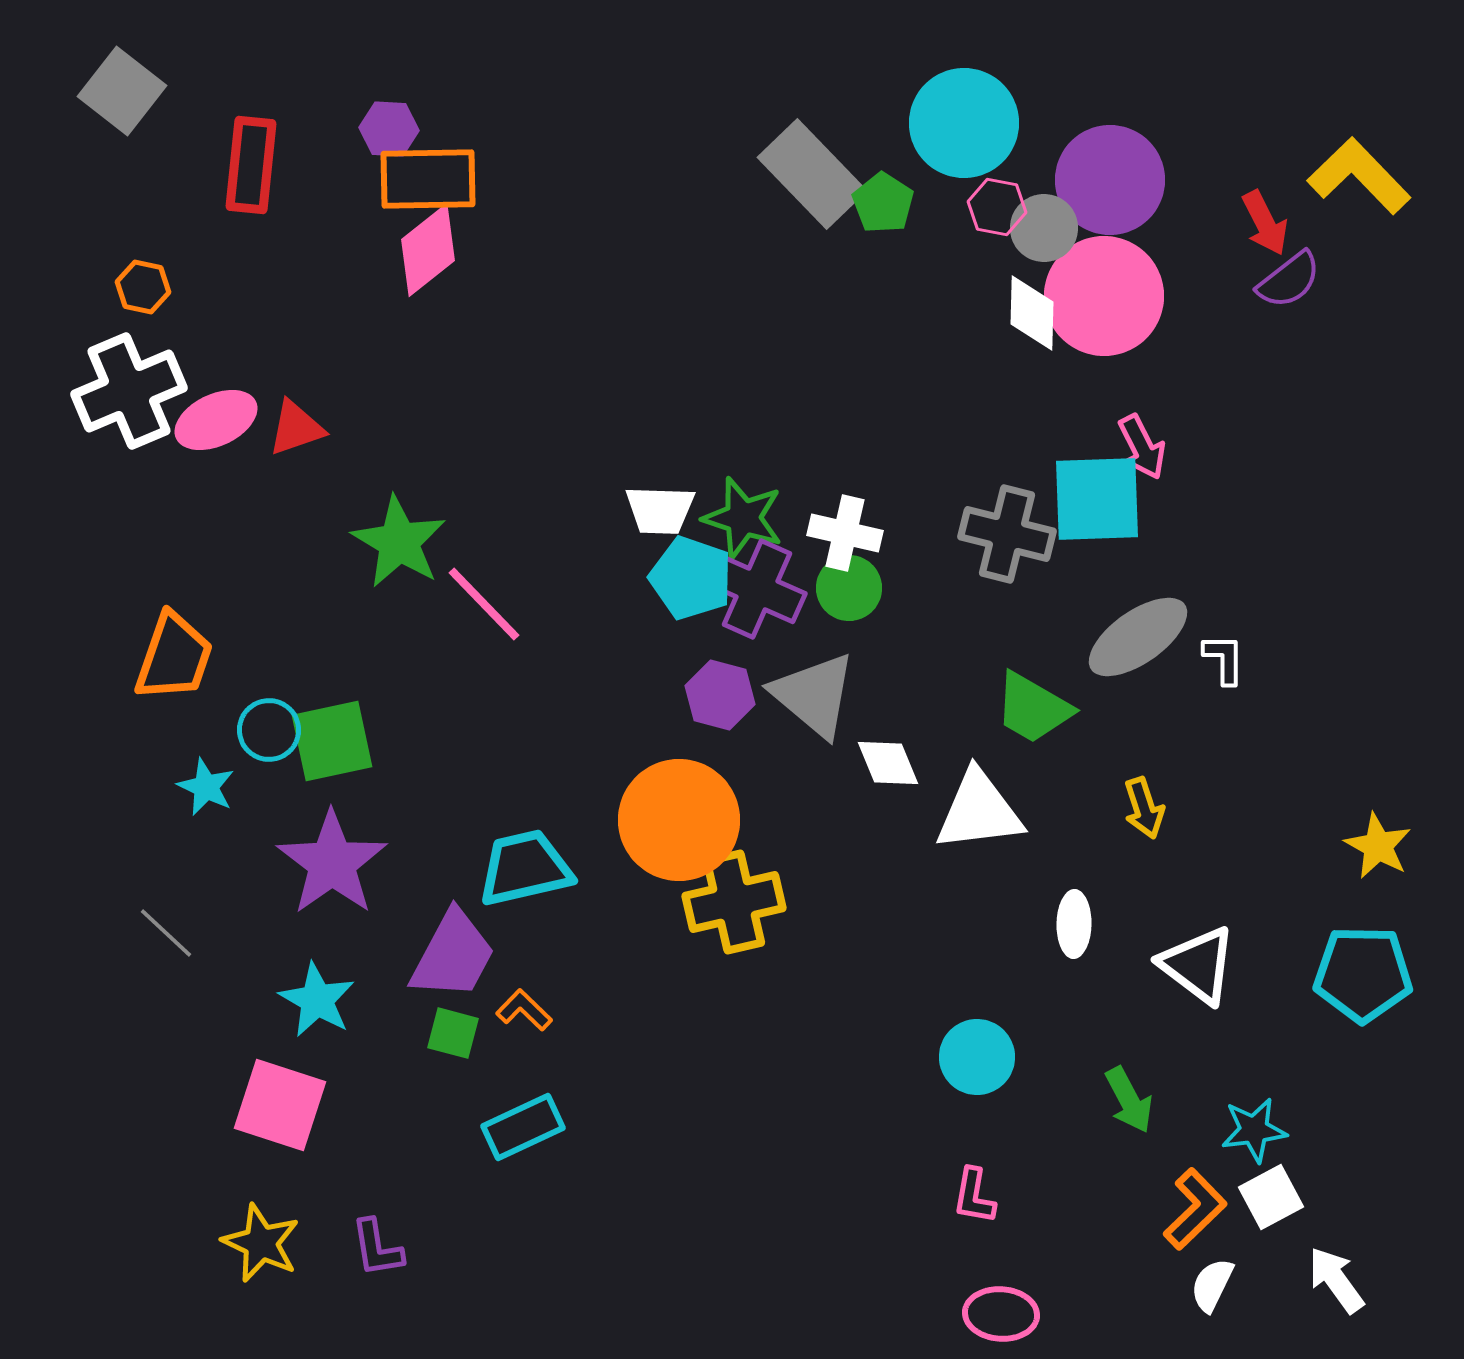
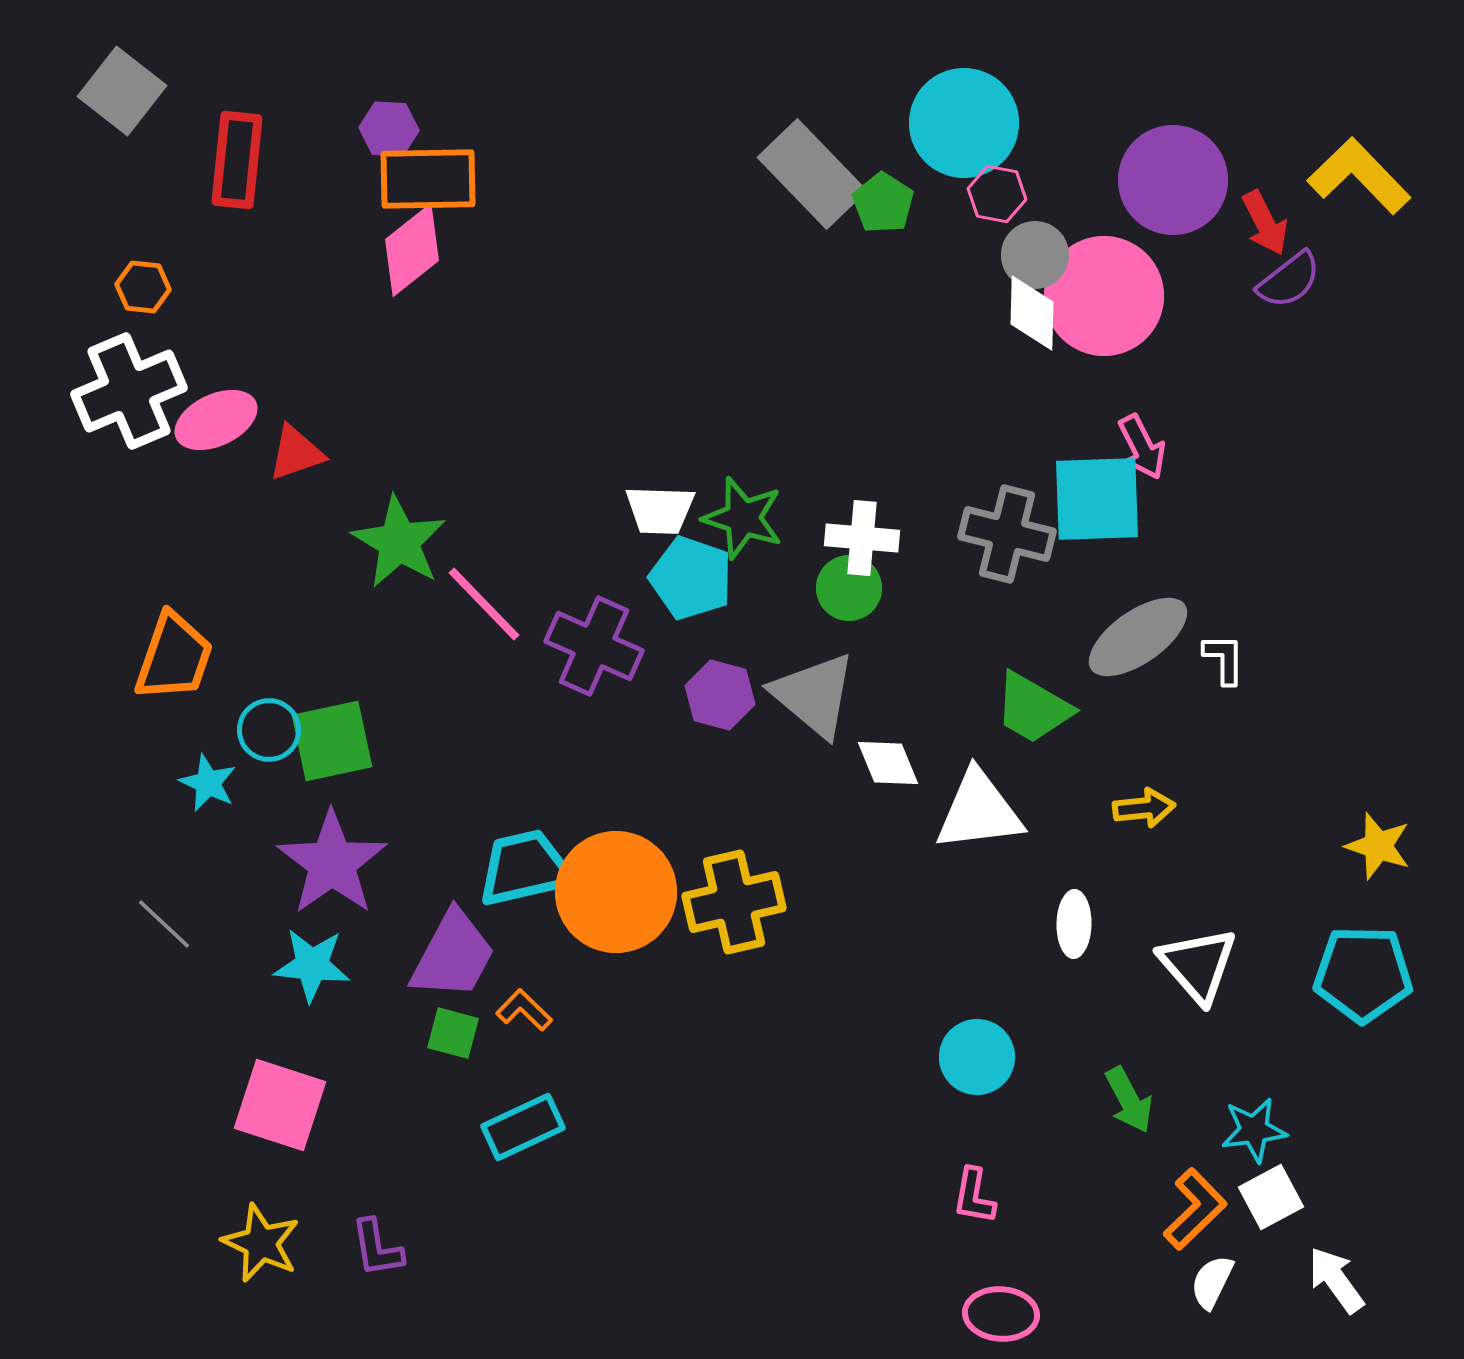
red rectangle at (251, 165): moved 14 px left, 5 px up
purple circle at (1110, 180): moved 63 px right
pink hexagon at (997, 207): moved 13 px up
gray circle at (1044, 228): moved 9 px left, 27 px down
pink diamond at (428, 250): moved 16 px left
orange hexagon at (143, 287): rotated 6 degrees counterclockwise
red triangle at (296, 428): moved 25 px down
white cross at (845, 533): moved 17 px right, 5 px down; rotated 8 degrees counterclockwise
purple cross at (757, 589): moved 163 px left, 57 px down
cyan star at (206, 787): moved 2 px right, 4 px up
yellow arrow at (1144, 808): rotated 78 degrees counterclockwise
orange circle at (679, 820): moved 63 px left, 72 px down
yellow star at (1378, 846): rotated 10 degrees counterclockwise
gray line at (166, 933): moved 2 px left, 9 px up
white triangle at (1198, 965): rotated 12 degrees clockwise
cyan star at (317, 1000): moved 5 px left, 35 px up; rotated 24 degrees counterclockwise
white semicircle at (1212, 1285): moved 3 px up
